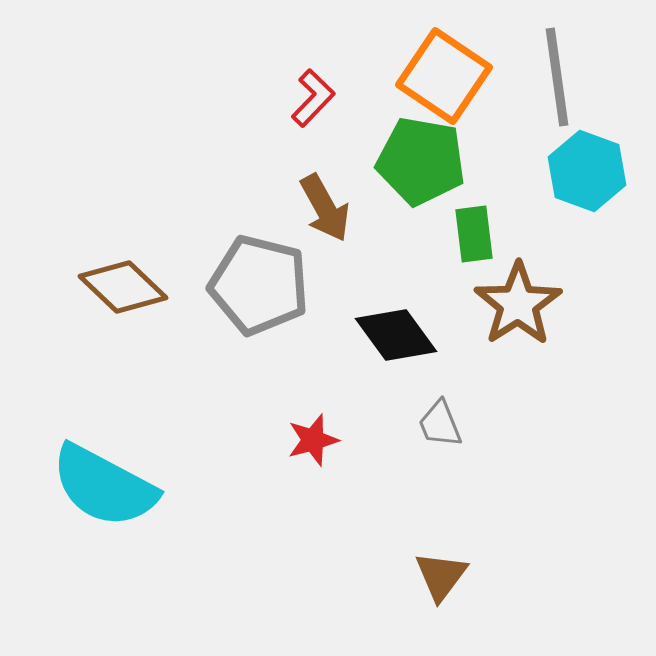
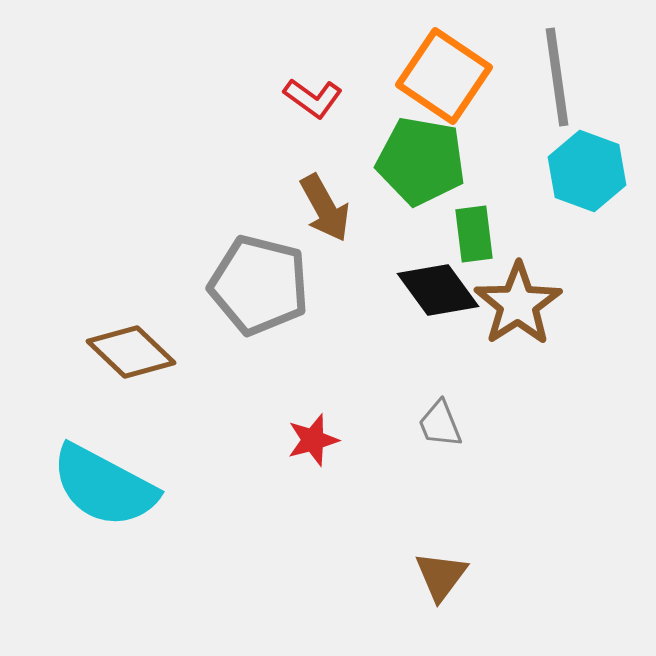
red L-shape: rotated 82 degrees clockwise
brown diamond: moved 8 px right, 65 px down
black diamond: moved 42 px right, 45 px up
